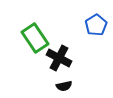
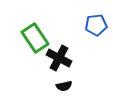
blue pentagon: rotated 25 degrees clockwise
